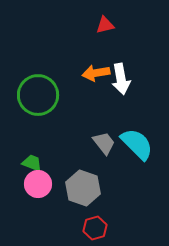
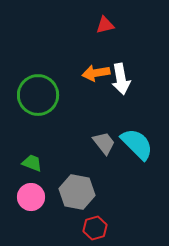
pink circle: moved 7 px left, 13 px down
gray hexagon: moved 6 px left, 4 px down; rotated 8 degrees counterclockwise
